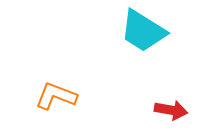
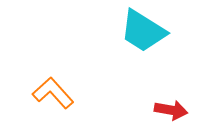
orange L-shape: moved 3 px left, 3 px up; rotated 27 degrees clockwise
